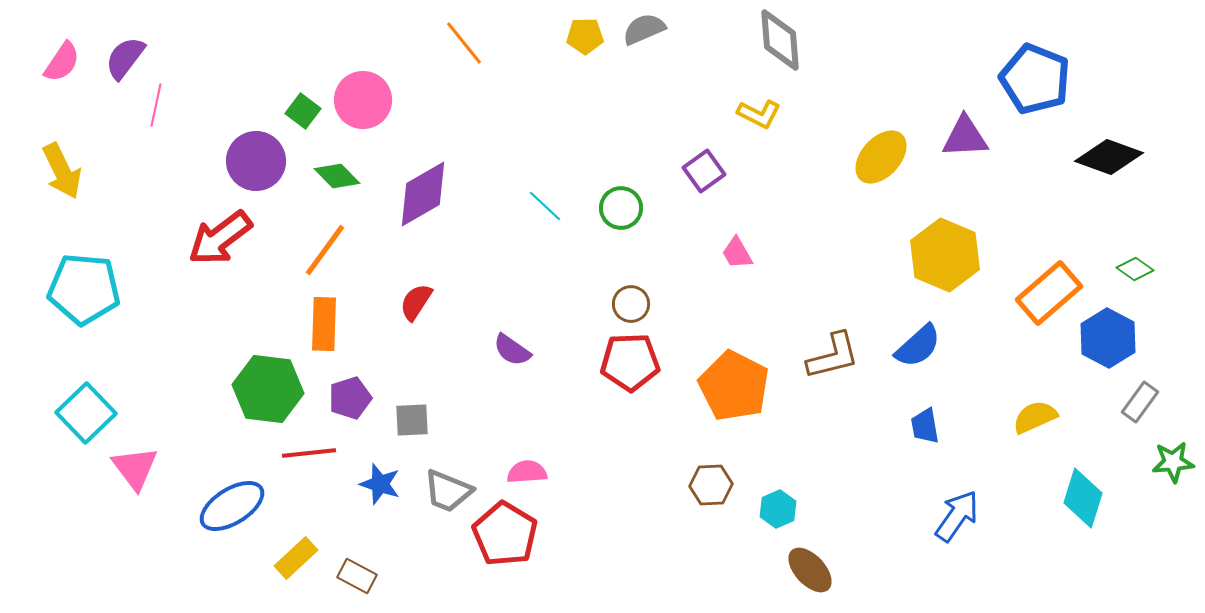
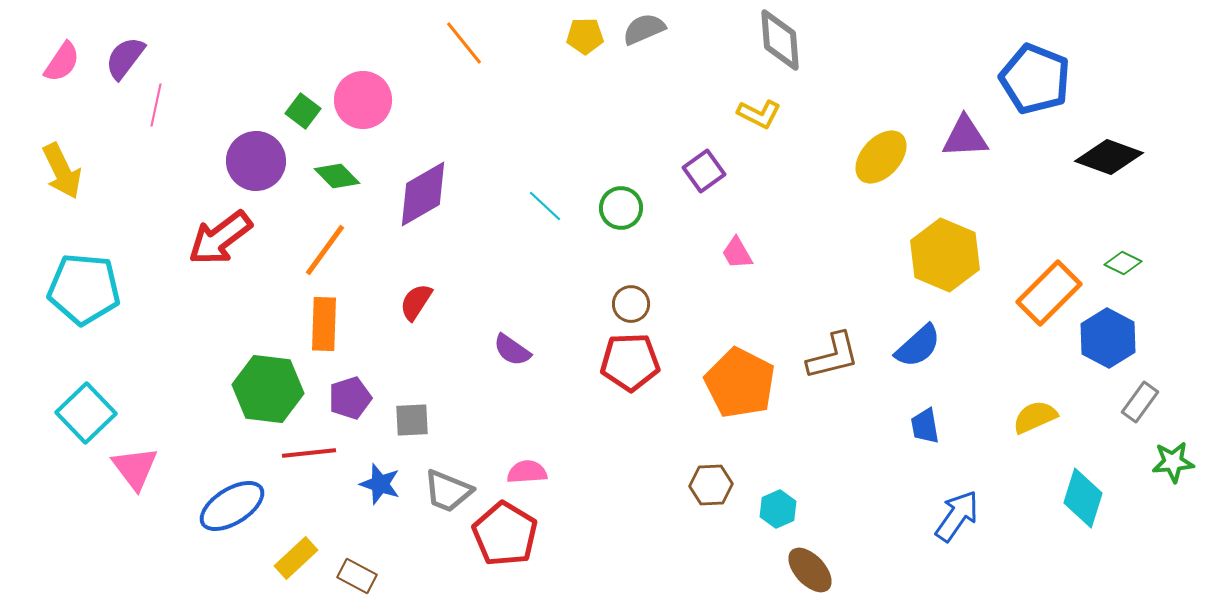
green diamond at (1135, 269): moved 12 px left, 6 px up; rotated 9 degrees counterclockwise
orange rectangle at (1049, 293): rotated 4 degrees counterclockwise
orange pentagon at (734, 386): moved 6 px right, 3 px up
